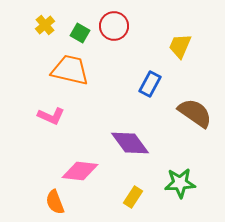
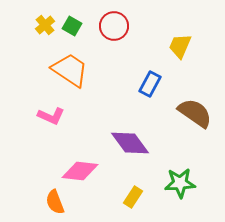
green square: moved 8 px left, 7 px up
orange trapezoid: rotated 21 degrees clockwise
